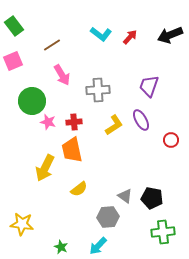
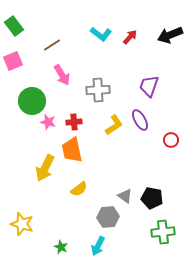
purple ellipse: moved 1 px left
yellow star: rotated 10 degrees clockwise
cyan arrow: rotated 18 degrees counterclockwise
